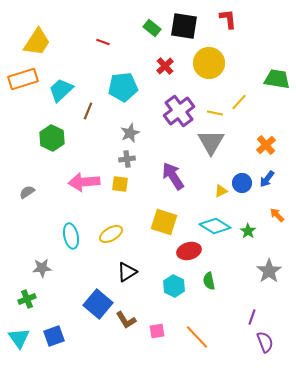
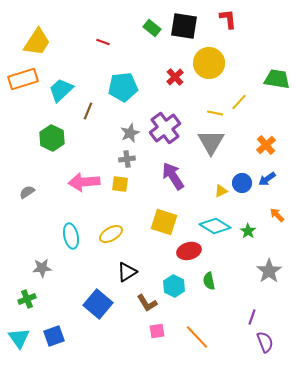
red cross at (165, 66): moved 10 px right, 11 px down
purple cross at (179, 111): moved 14 px left, 17 px down
blue arrow at (267, 179): rotated 18 degrees clockwise
brown L-shape at (126, 320): moved 21 px right, 17 px up
